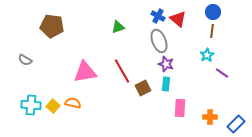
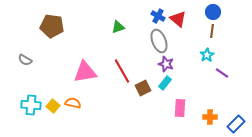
cyan rectangle: moved 1 px left, 1 px up; rotated 32 degrees clockwise
